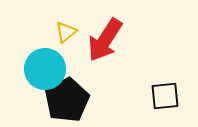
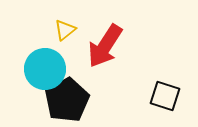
yellow triangle: moved 1 px left, 2 px up
red arrow: moved 6 px down
black square: rotated 24 degrees clockwise
